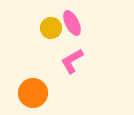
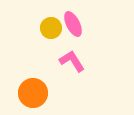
pink ellipse: moved 1 px right, 1 px down
pink L-shape: rotated 88 degrees clockwise
